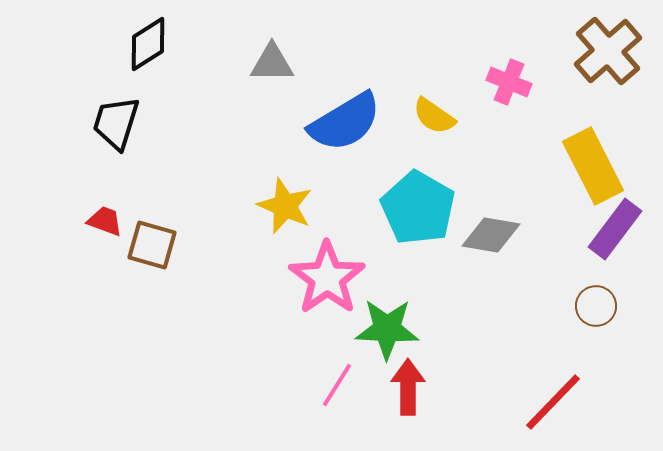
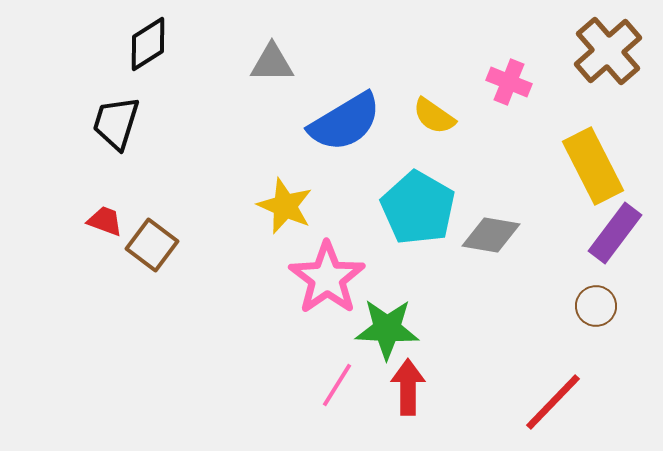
purple rectangle: moved 4 px down
brown square: rotated 21 degrees clockwise
